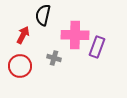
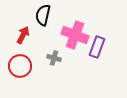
pink cross: rotated 20 degrees clockwise
